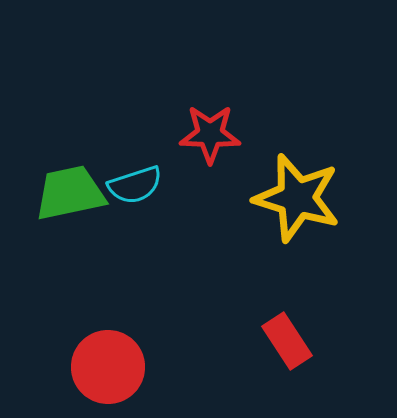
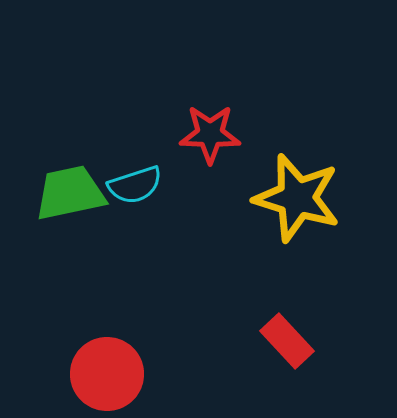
red rectangle: rotated 10 degrees counterclockwise
red circle: moved 1 px left, 7 px down
